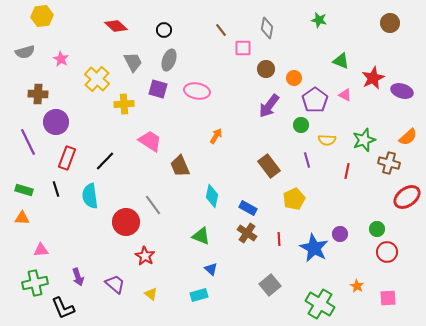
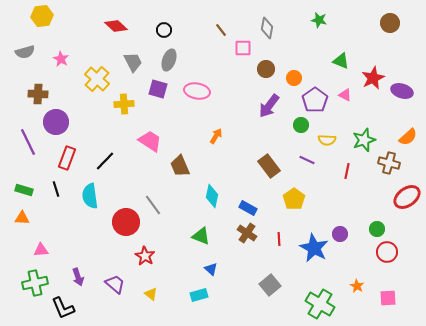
purple line at (307, 160): rotated 49 degrees counterclockwise
yellow pentagon at (294, 199): rotated 10 degrees counterclockwise
